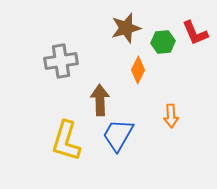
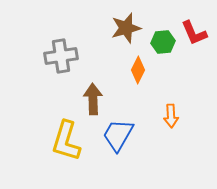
red L-shape: moved 1 px left
gray cross: moved 5 px up
brown arrow: moved 7 px left, 1 px up
